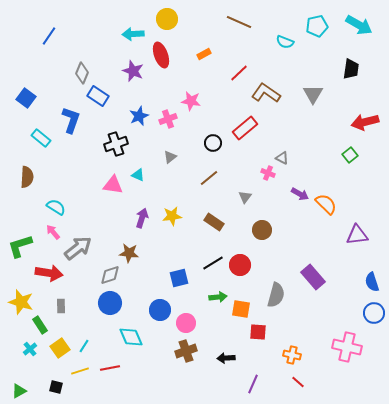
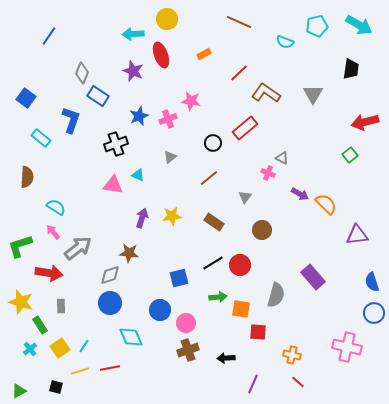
brown cross at (186, 351): moved 2 px right, 1 px up
